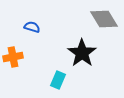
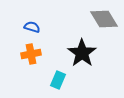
orange cross: moved 18 px right, 3 px up
